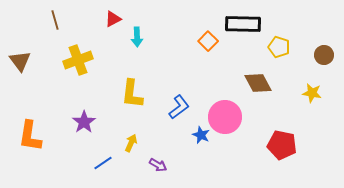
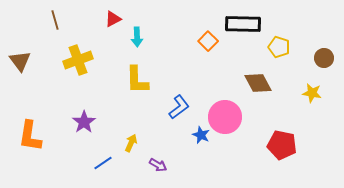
brown circle: moved 3 px down
yellow L-shape: moved 5 px right, 14 px up; rotated 8 degrees counterclockwise
